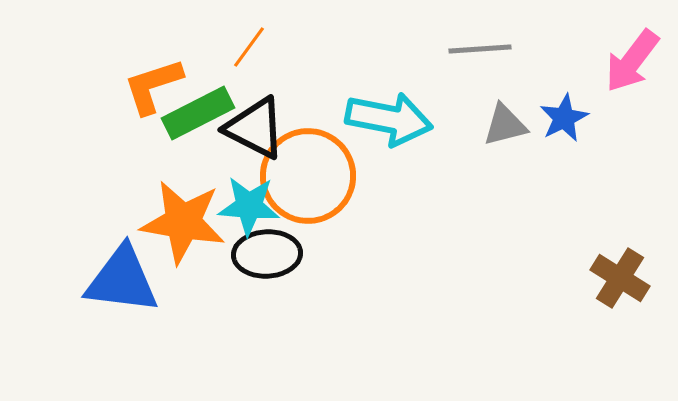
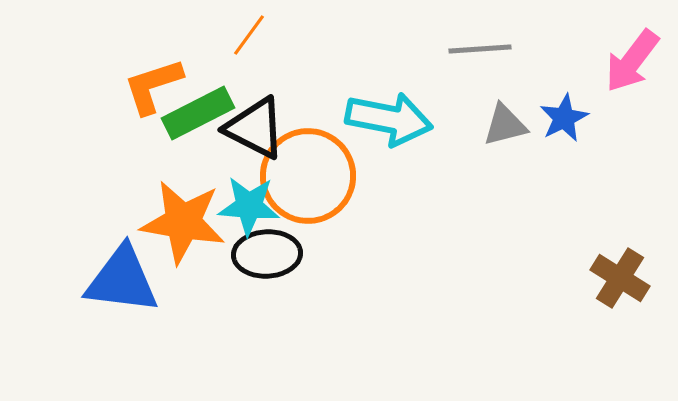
orange line: moved 12 px up
